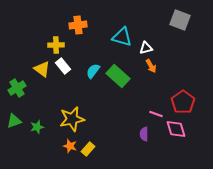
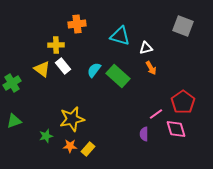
gray square: moved 3 px right, 6 px down
orange cross: moved 1 px left, 1 px up
cyan triangle: moved 2 px left, 1 px up
orange arrow: moved 2 px down
cyan semicircle: moved 1 px right, 1 px up
green cross: moved 5 px left, 5 px up
pink line: rotated 56 degrees counterclockwise
green star: moved 9 px right, 9 px down
orange star: rotated 16 degrees counterclockwise
